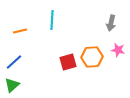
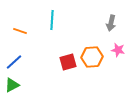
orange line: rotated 32 degrees clockwise
green triangle: rotated 14 degrees clockwise
